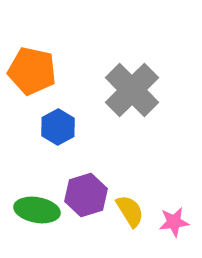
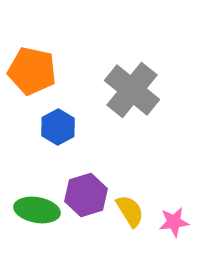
gray cross: rotated 6 degrees counterclockwise
